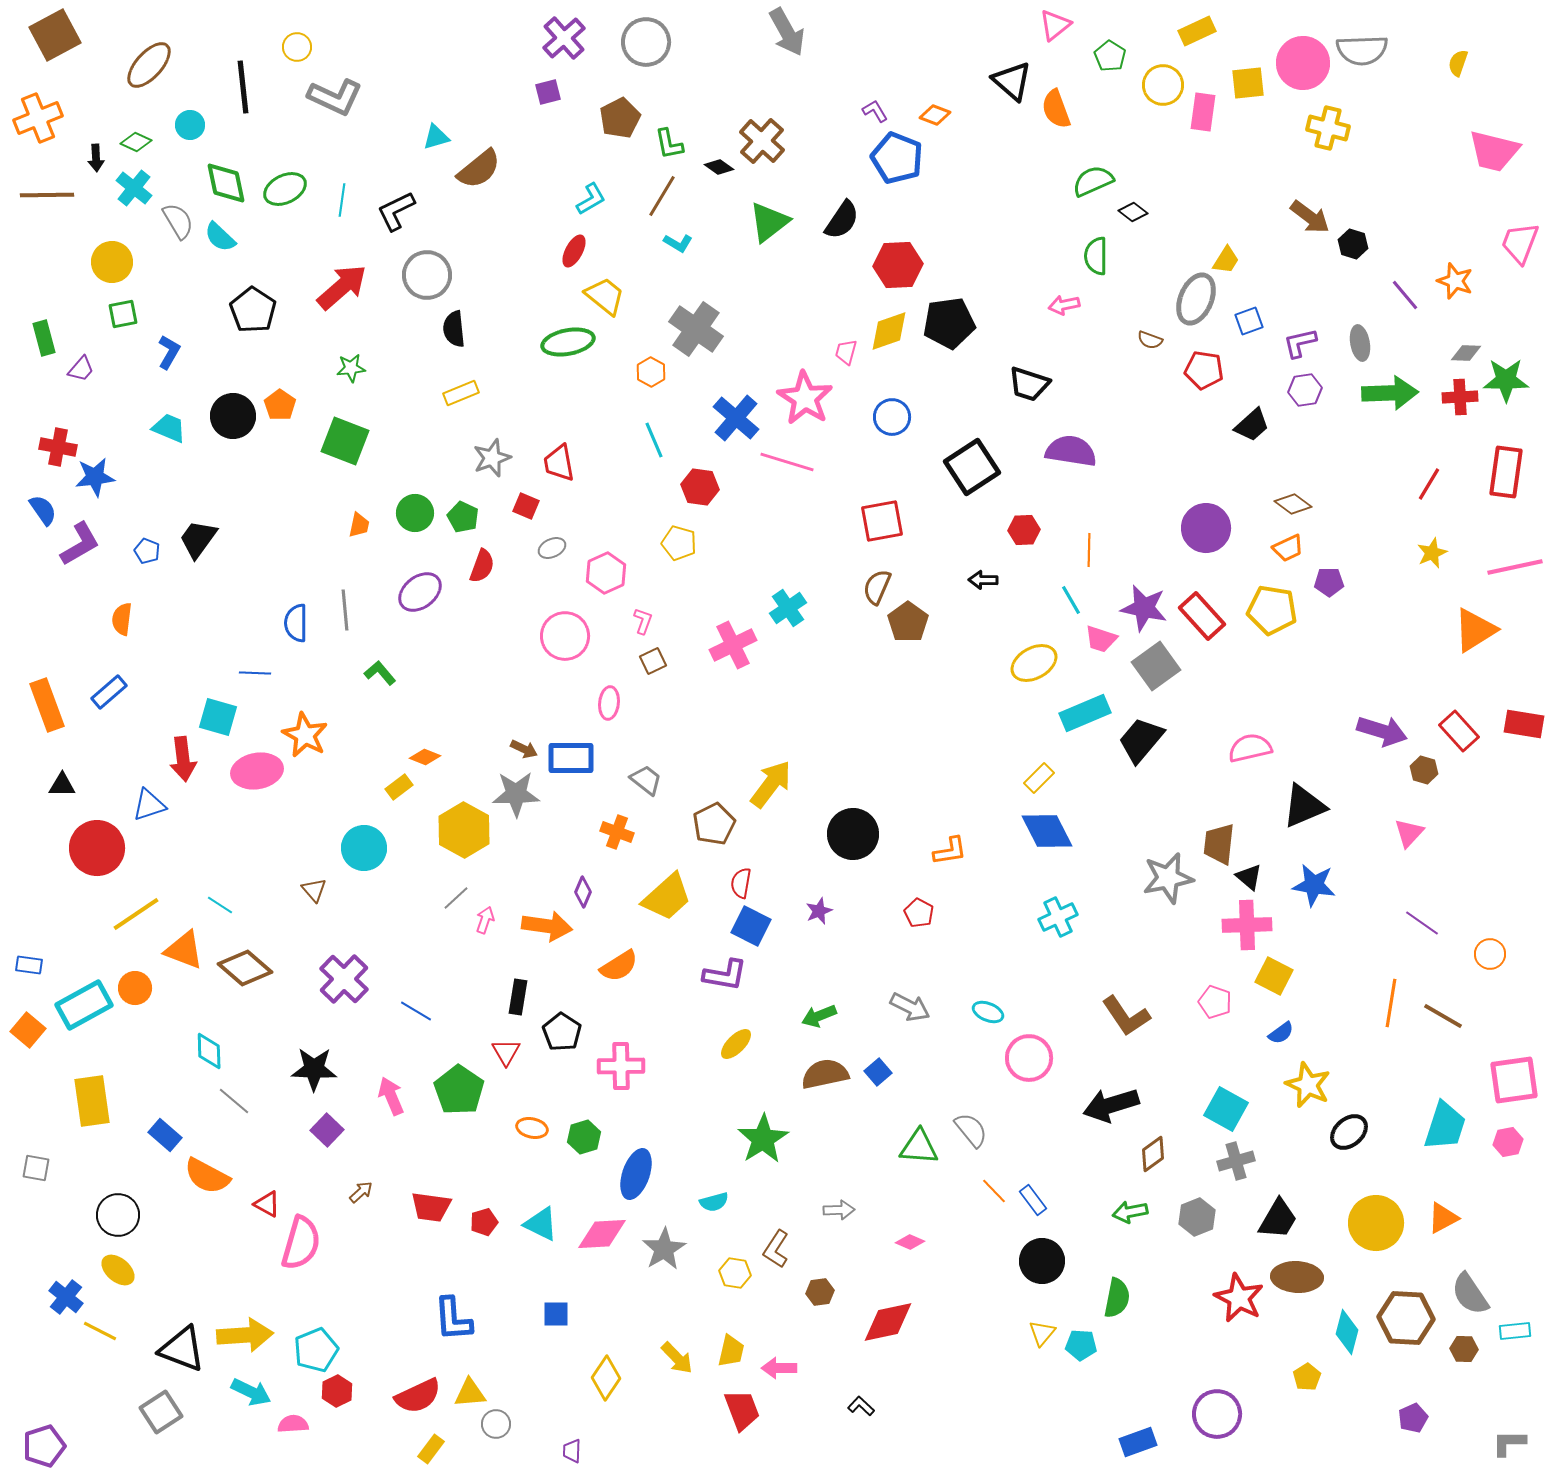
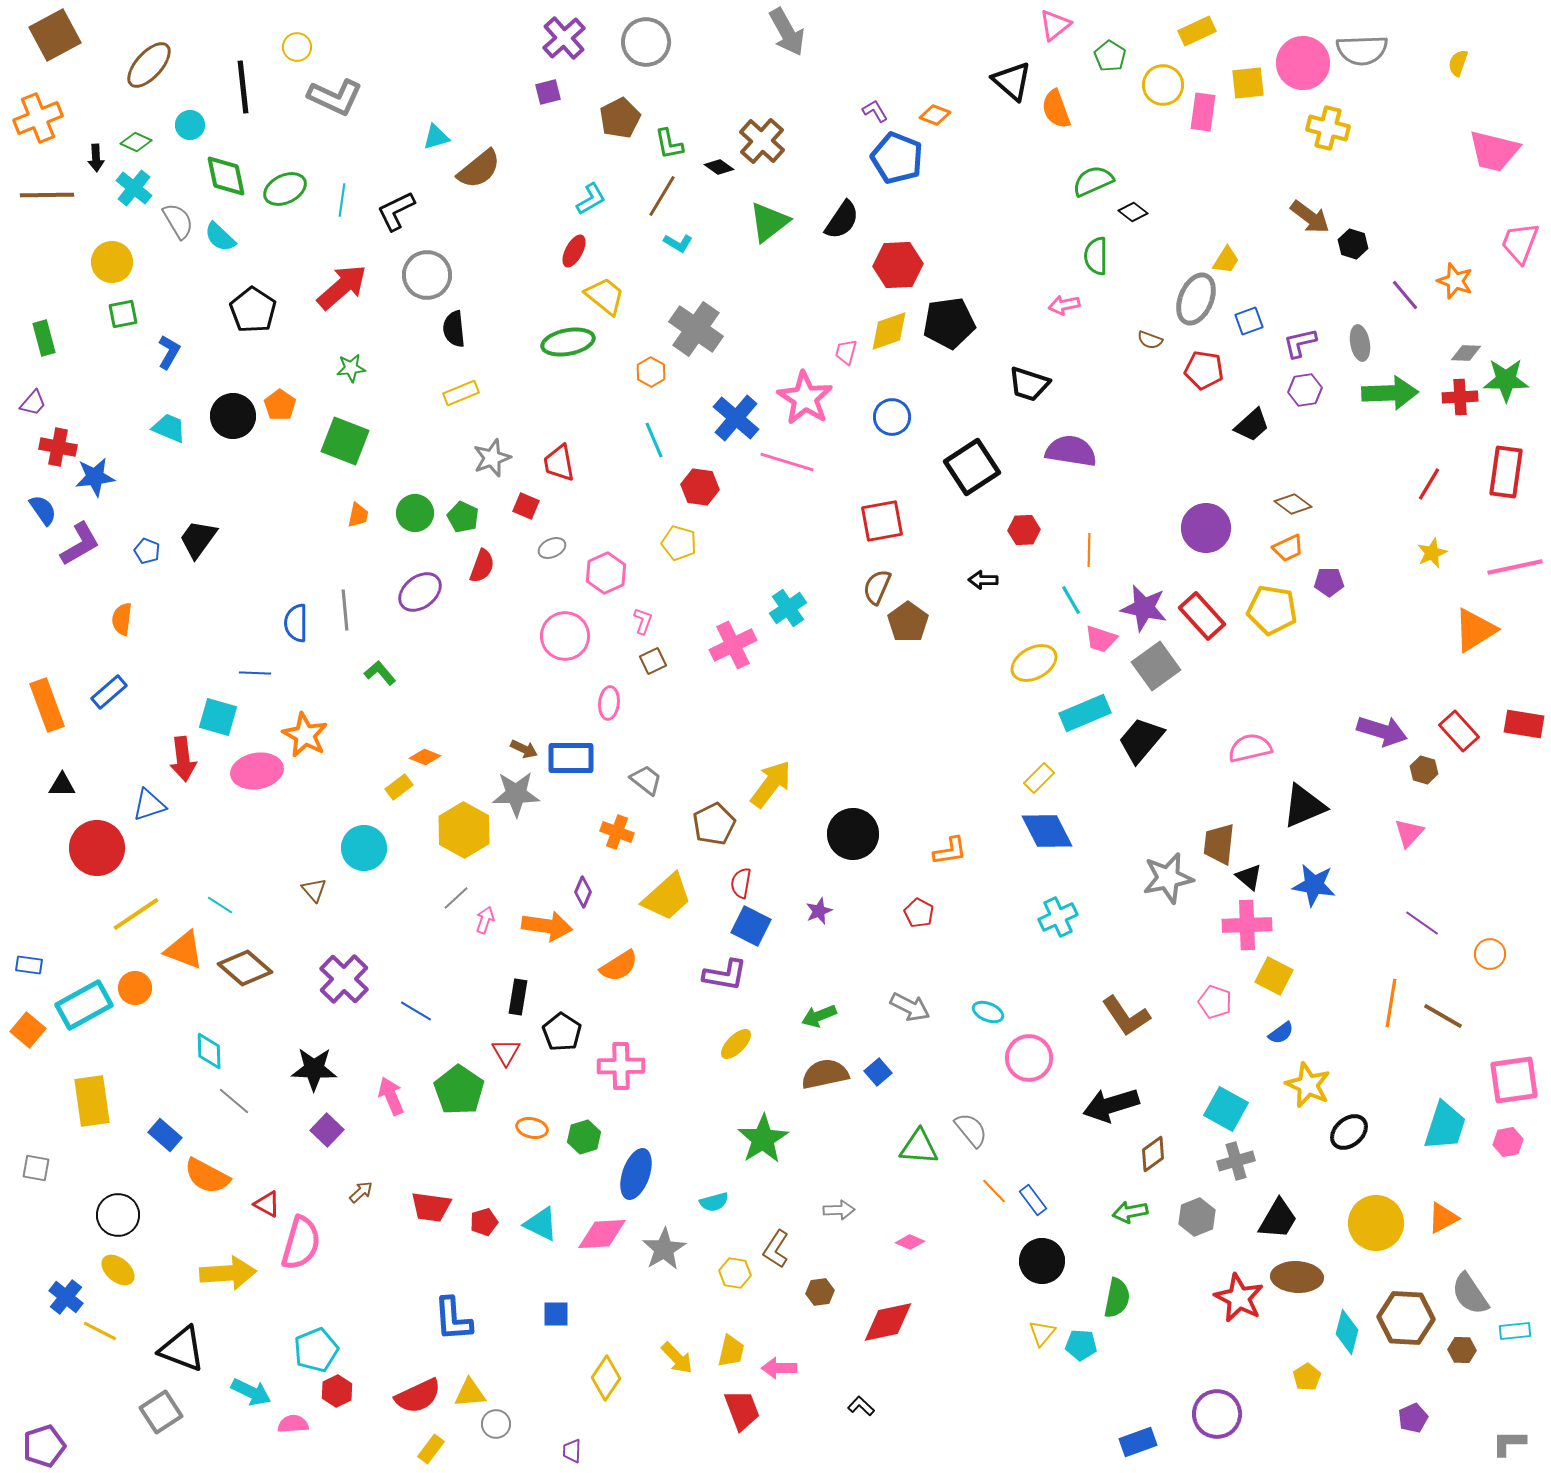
green diamond at (226, 183): moved 7 px up
purple trapezoid at (81, 369): moved 48 px left, 34 px down
orange trapezoid at (359, 525): moved 1 px left, 10 px up
yellow arrow at (245, 1335): moved 17 px left, 62 px up
brown hexagon at (1464, 1349): moved 2 px left, 1 px down
